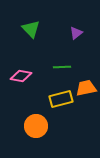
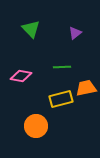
purple triangle: moved 1 px left
